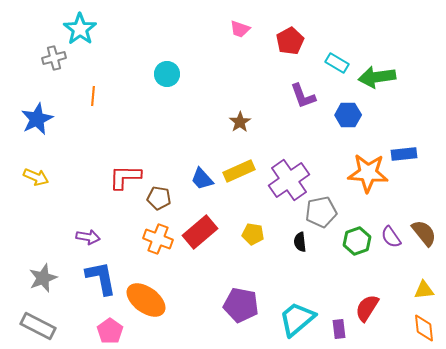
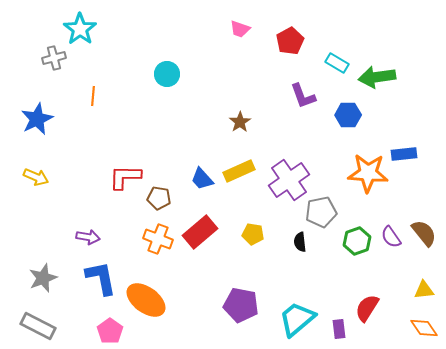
orange diamond: rotated 28 degrees counterclockwise
